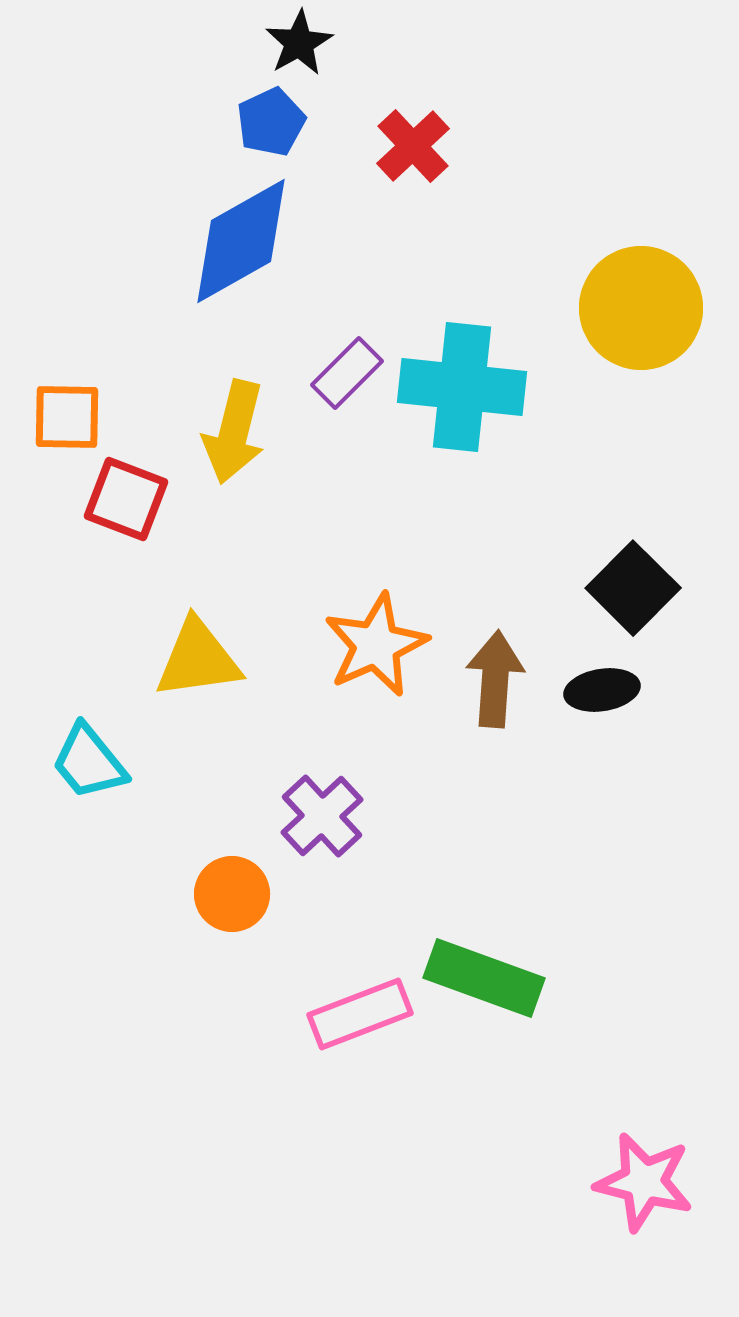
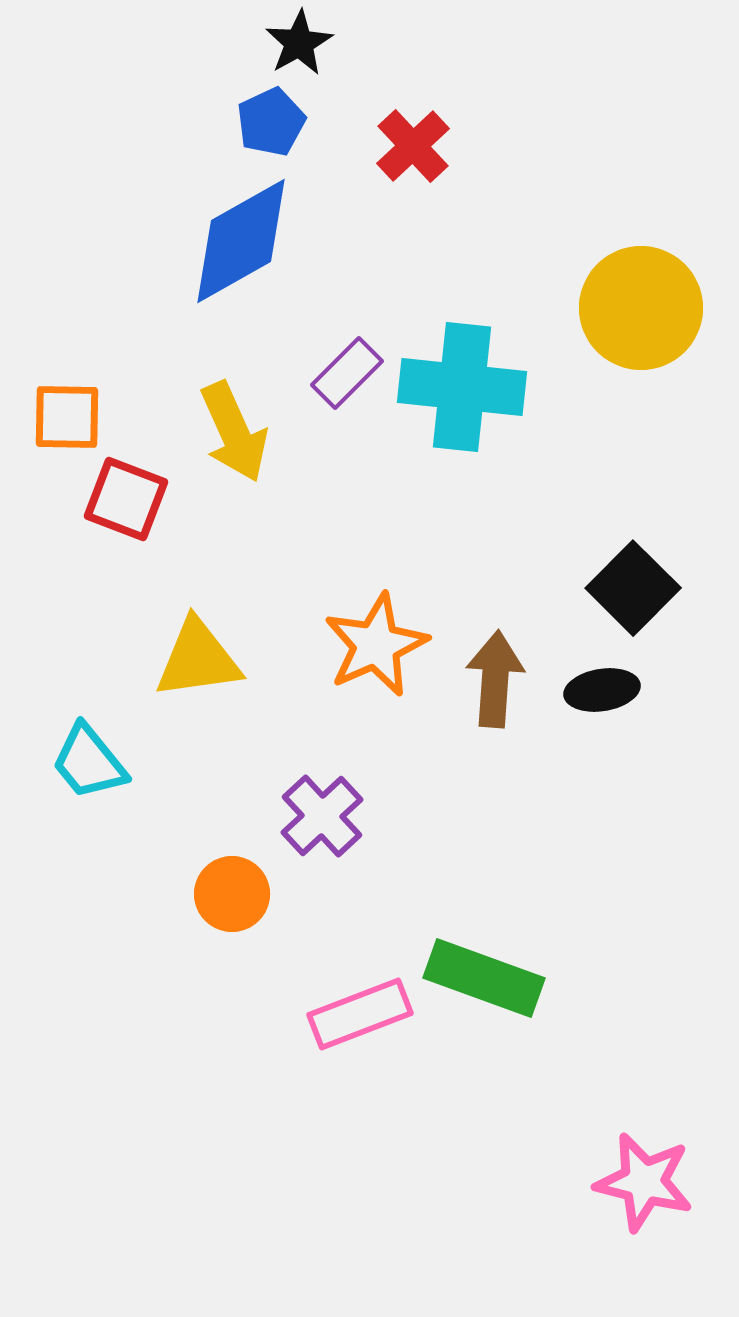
yellow arrow: rotated 38 degrees counterclockwise
